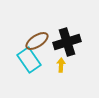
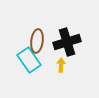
brown ellipse: rotated 50 degrees counterclockwise
